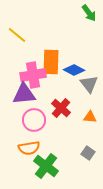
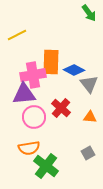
yellow line: rotated 66 degrees counterclockwise
pink circle: moved 3 px up
gray square: rotated 24 degrees clockwise
